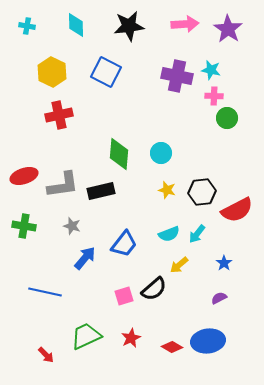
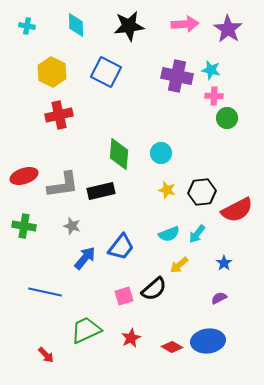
blue trapezoid: moved 3 px left, 3 px down
green trapezoid: moved 6 px up
